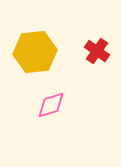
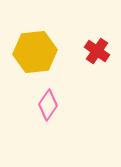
pink diamond: moved 3 px left; rotated 40 degrees counterclockwise
